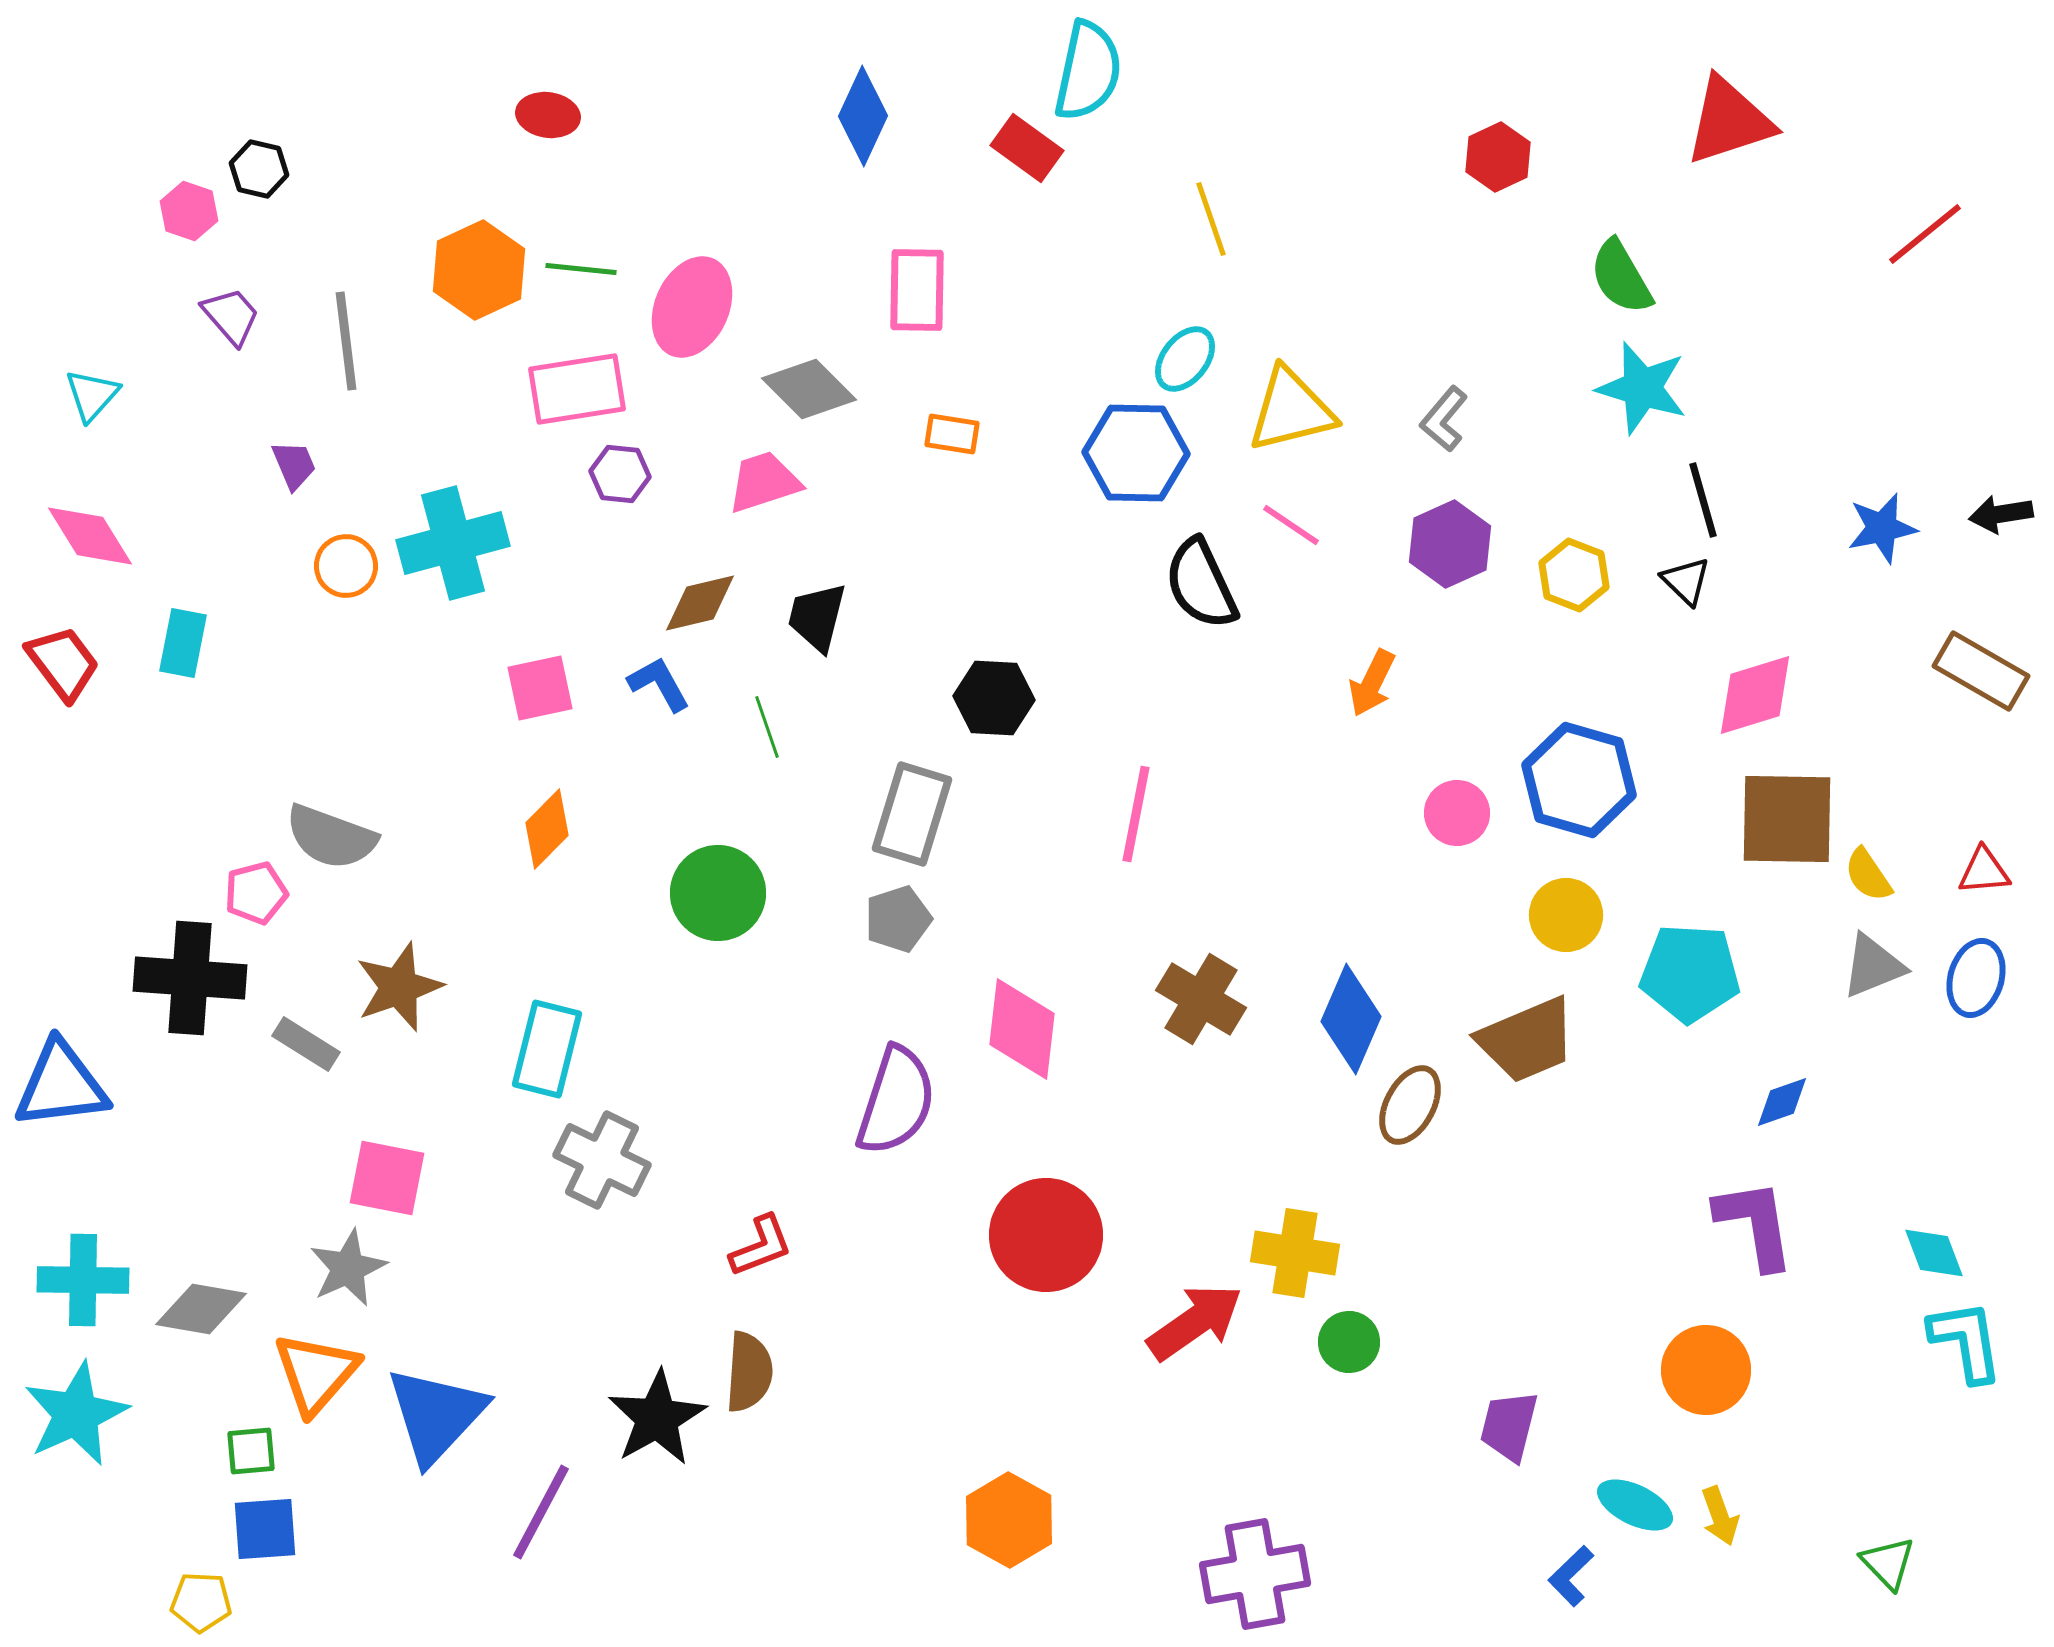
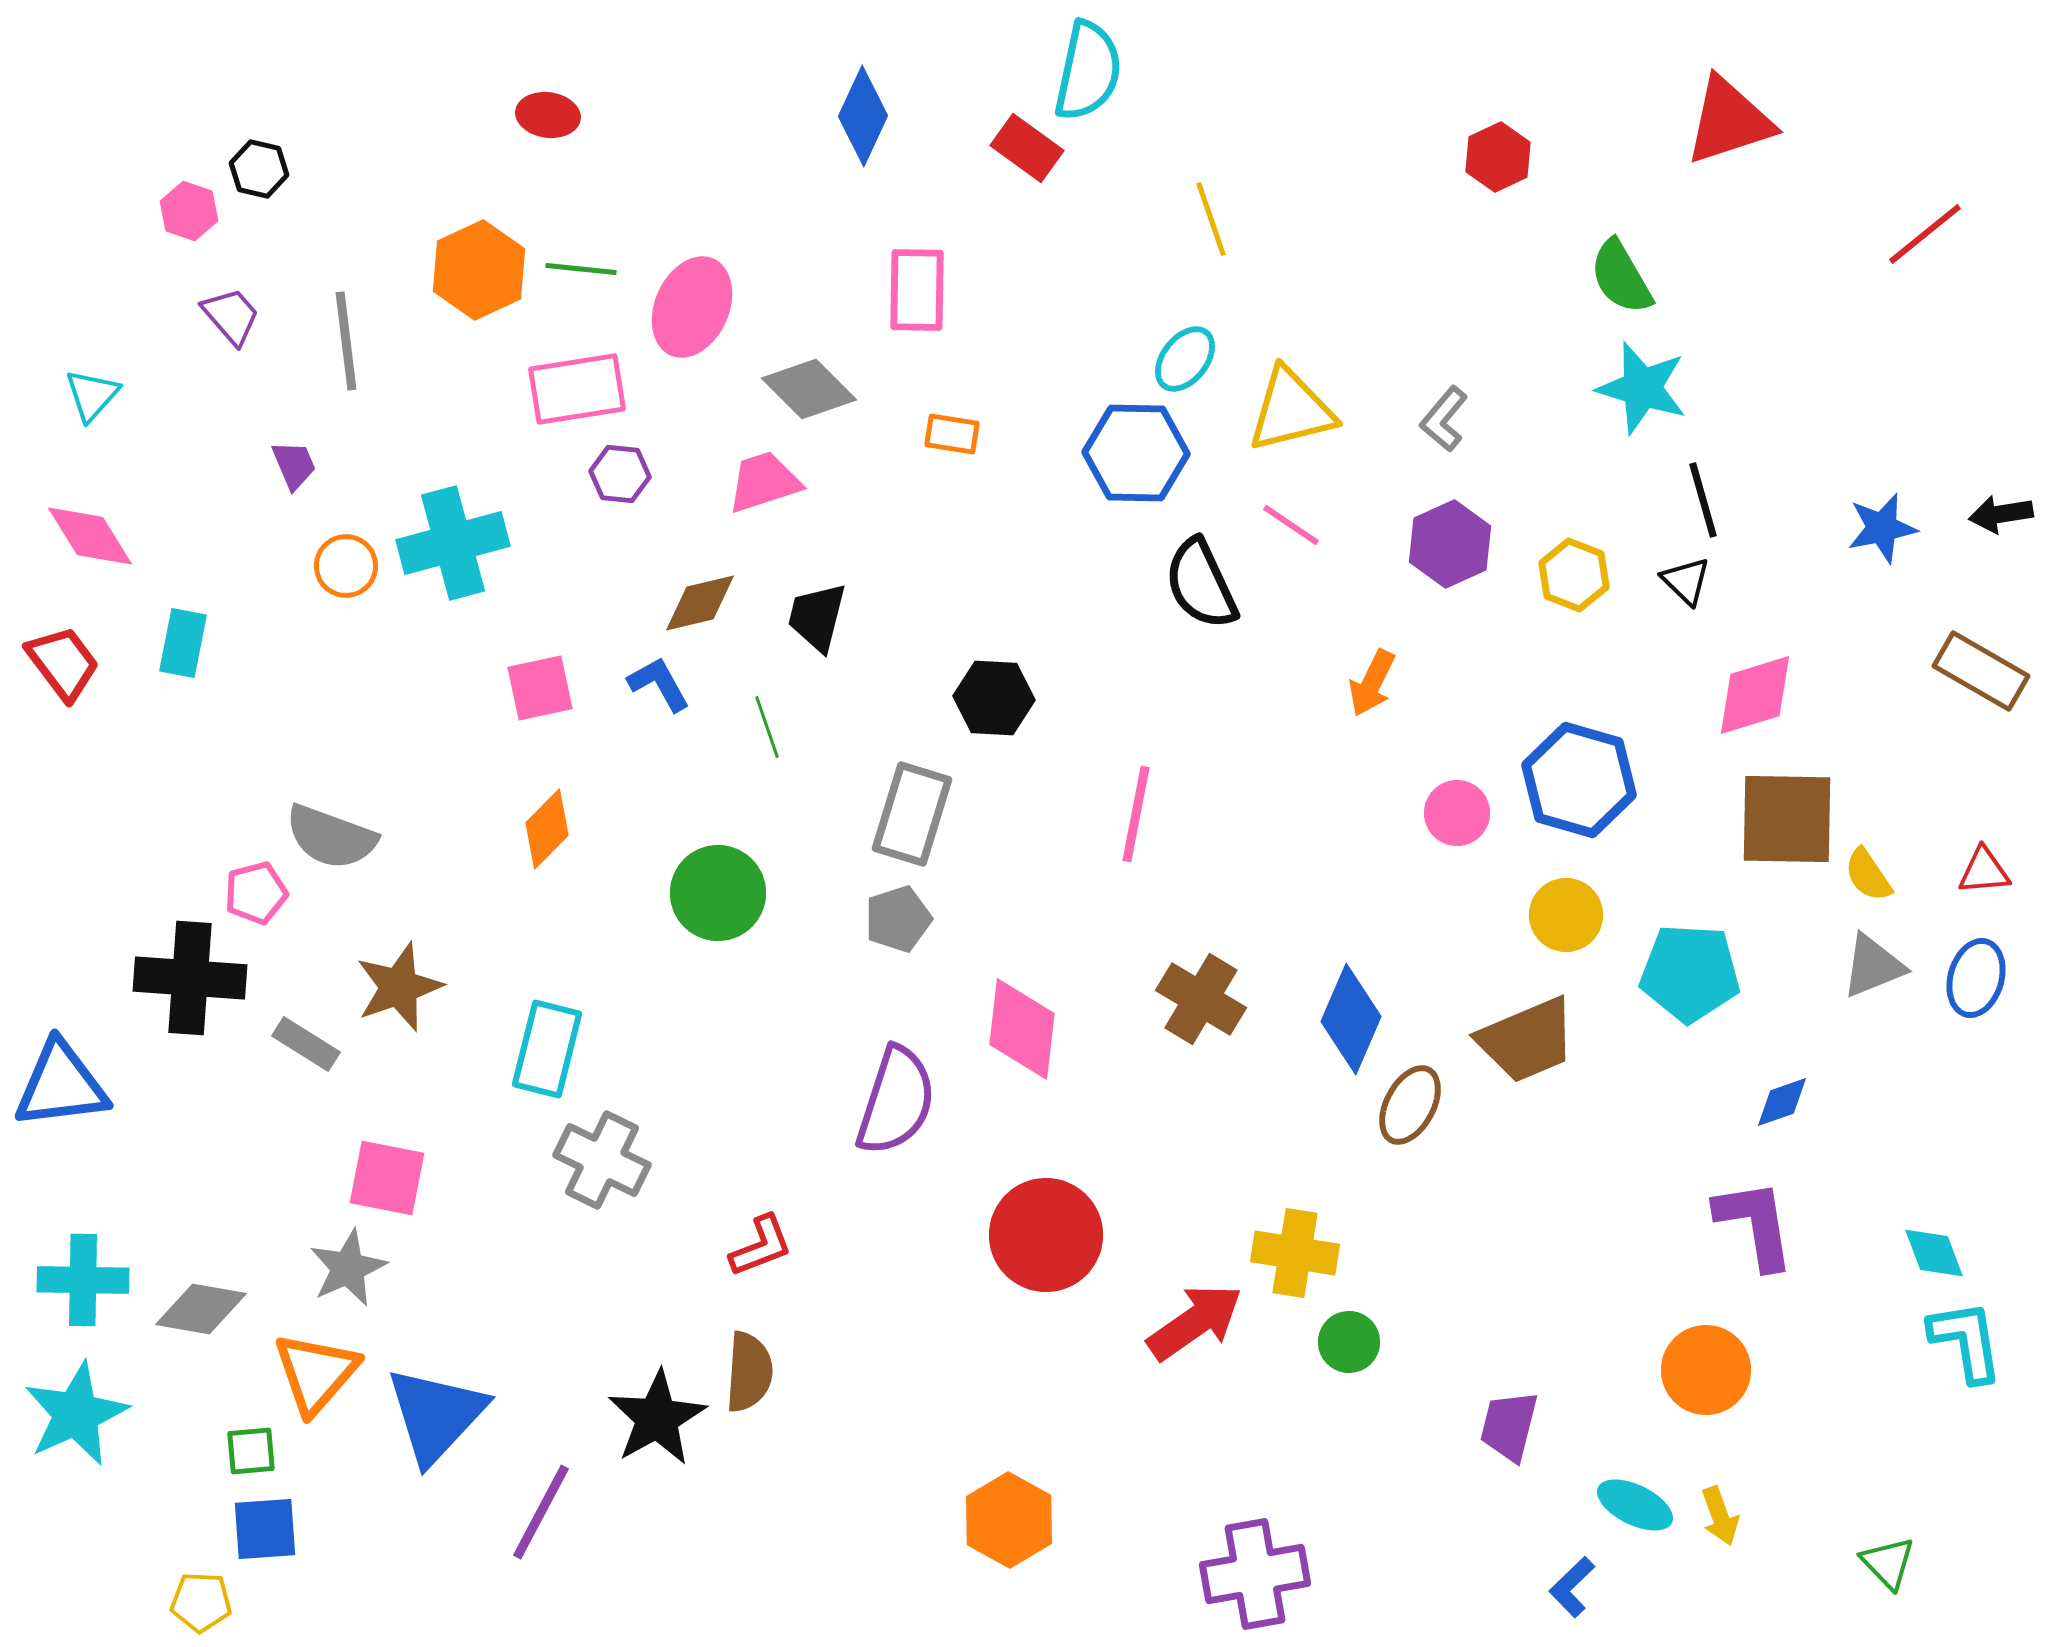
blue L-shape at (1571, 1576): moved 1 px right, 11 px down
